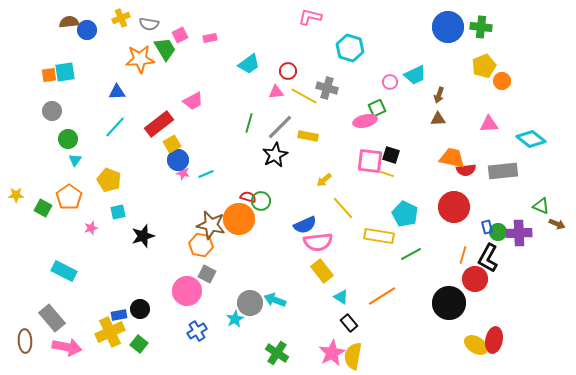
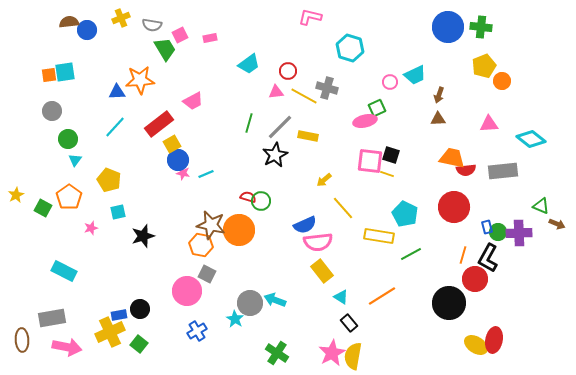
gray semicircle at (149, 24): moved 3 px right, 1 px down
orange star at (140, 59): moved 21 px down
yellow star at (16, 195): rotated 28 degrees counterclockwise
orange circle at (239, 219): moved 11 px down
gray rectangle at (52, 318): rotated 60 degrees counterclockwise
cyan star at (235, 319): rotated 12 degrees counterclockwise
brown ellipse at (25, 341): moved 3 px left, 1 px up
